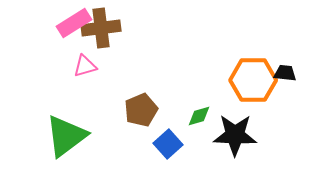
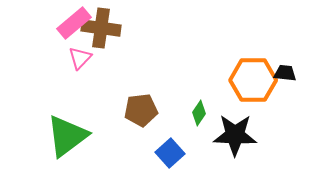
pink rectangle: rotated 8 degrees counterclockwise
brown cross: rotated 15 degrees clockwise
pink triangle: moved 5 px left, 8 px up; rotated 30 degrees counterclockwise
brown pentagon: rotated 16 degrees clockwise
green diamond: moved 3 px up; rotated 40 degrees counterclockwise
green triangle: moved 1 px right
blue square: moved 2 px right, 9 px down
